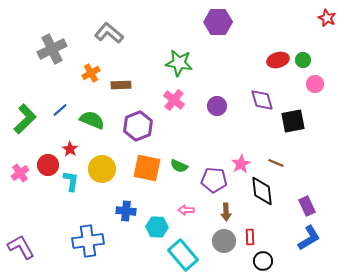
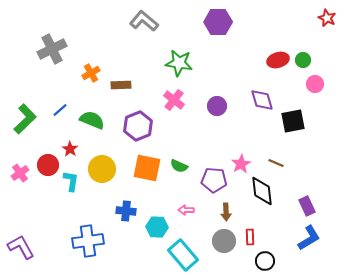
gray L-shape at (109, 33): moved 35 px right, 12 px up
black circle at (263, 261): moved 2 px right
